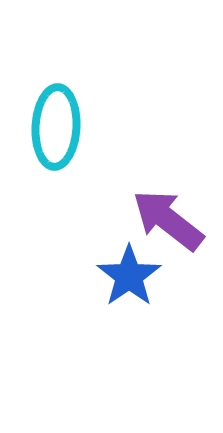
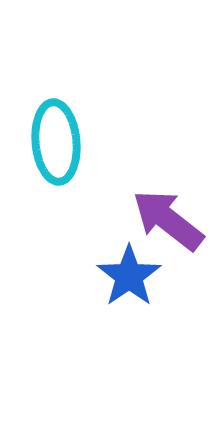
cyan ellipse: moved 15 px down; rotated 8 degrees counterclockwise
